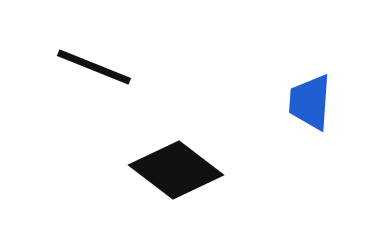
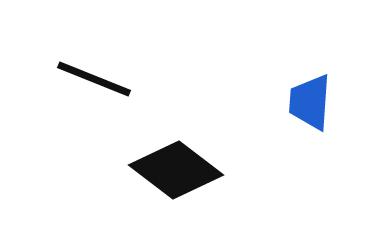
black line: moved 12 px down
